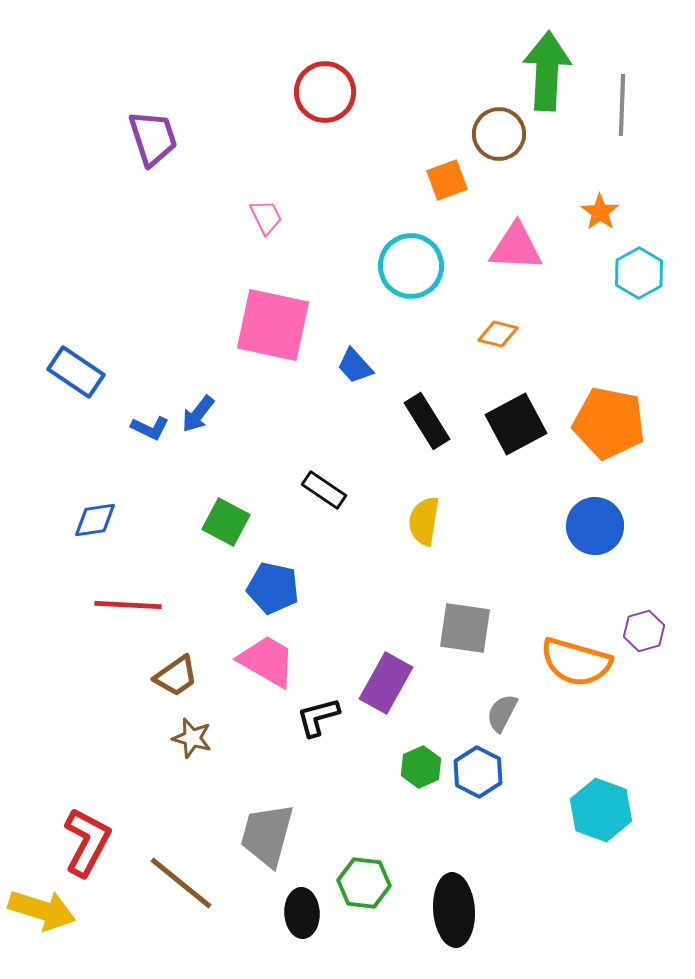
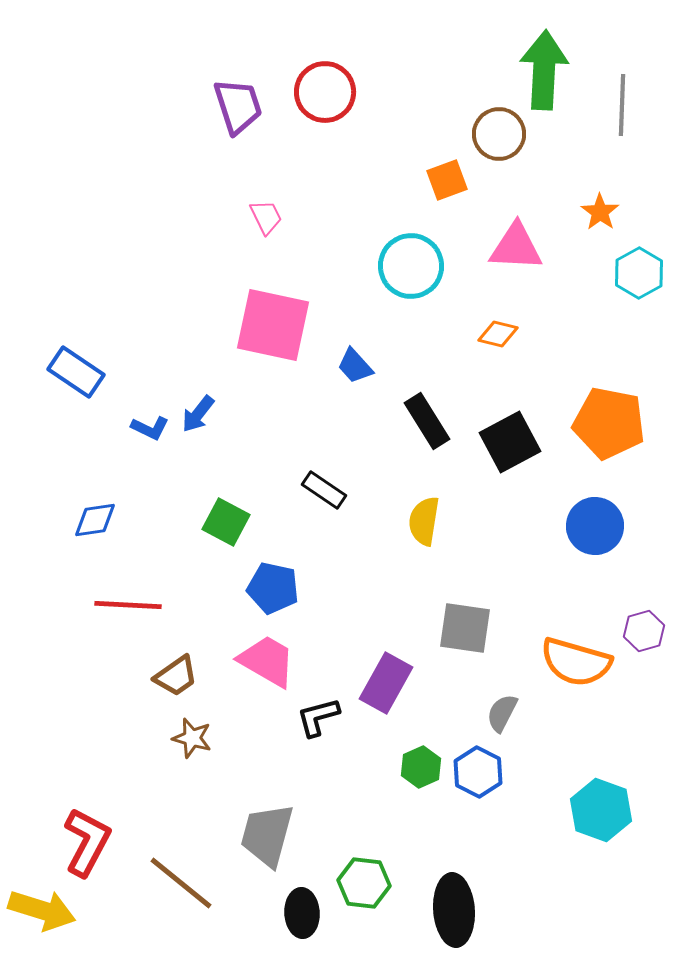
green arrow at (547, 71): moved 3 px left, 1 px up
purple trapezoid at (153, 138): moved 85 px right, 32 px up
black square at (516, 424): moved 6 px left, 18 px down
